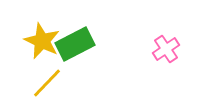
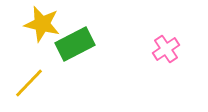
yellow star: moved 17 px up; rotated 12 degrees counterclockwise
yellow line: moved 18 px left
